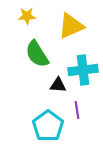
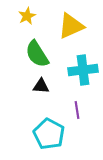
yellow star: rotated 24 degrees counterclockwise
black triangle: moved 17 px left, 1 px down
cyan pentagon: moved 1 px right, 8 px down; rotated 8 degrees counterclockwise
